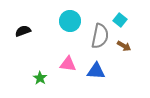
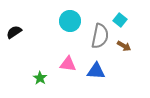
black semicircle: moved 9 px left, 1 px down; rotated 14 degrees counterclockwise
